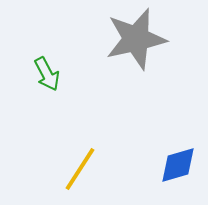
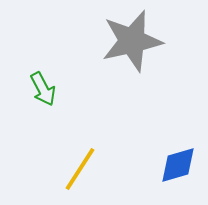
gray star: moved 4 px left, 2 px down
green arrow: moved 4 px left, 15 px down
